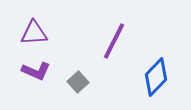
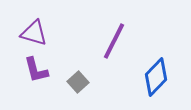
purple triangle: rotated 20 degrees clockwise
purple L-shape: moved 1 px up; rotated 52 degrees clockwise
